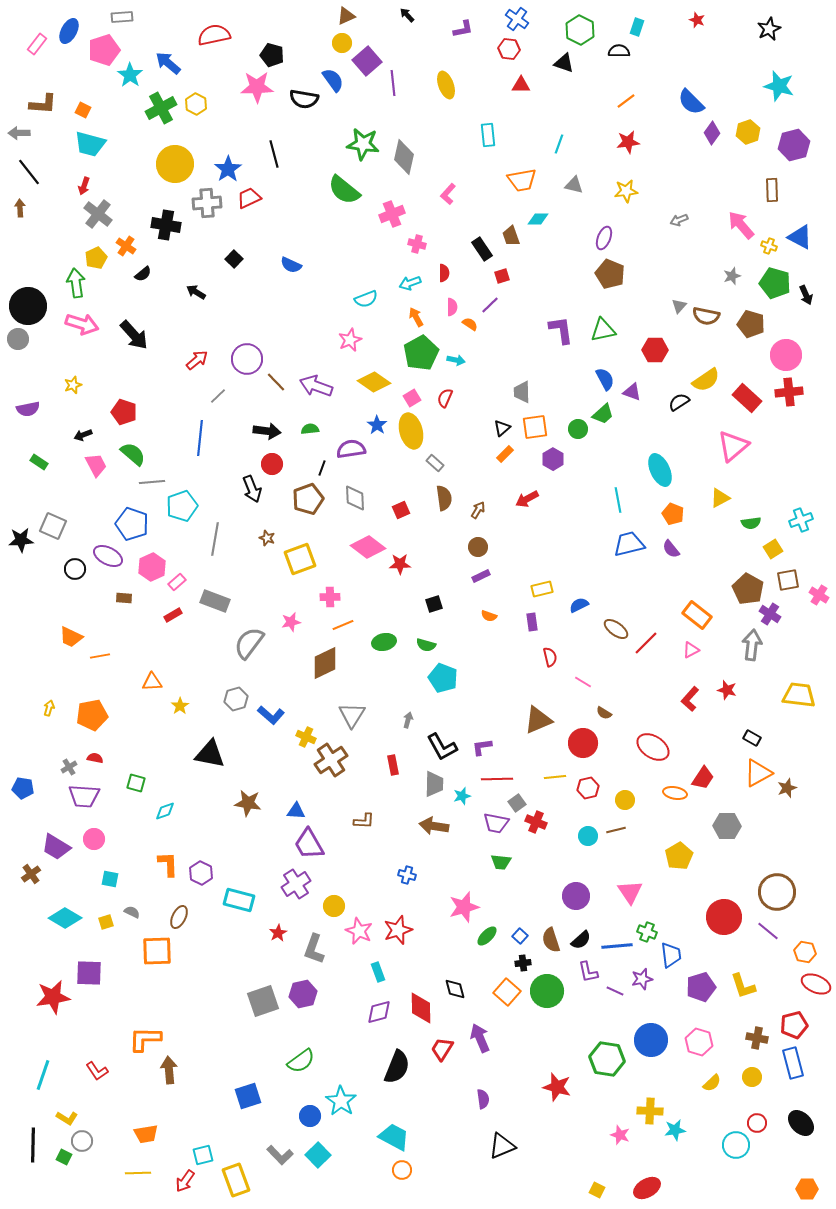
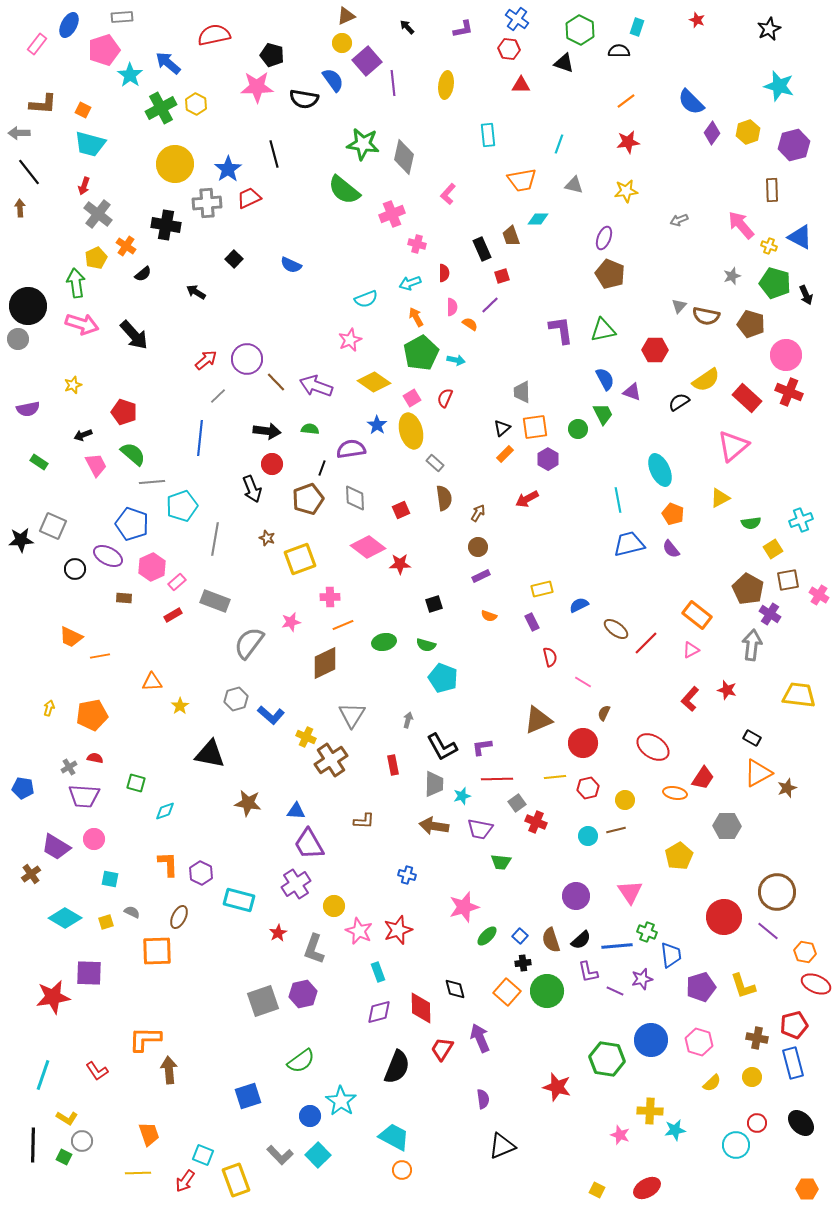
black arrow at (407, 15): moved 12 px down
blue ellipse at (69, 31): moved 6 px up
yellow ellipse at (446, 85): rotated 28 degrees clockwise
black rectangle at (482, 249): rotated 10 degrees clockwise
red arrow at (197, 360): moved 9 px right
red cross at (789, 392): rotated 28 degrees clockwise
green trapezoid at (603, 414): rotated 75 degrees counterclockwise
green semicircle at (310, 429): rotated 12 degrees clockwise
purple hexagon at (553, 459): moved 5 px left
brown arrow at (478, 510): moved 3 px down
purple rectangle at (532, 622): rotated 18 degrees counterclockwise
brown semicircle at (604, 713): rotated 84 degrees clockwise
purple trapezoid at (496, 823): moved 16 px left, 6 px down
orange trapezoid at (146, 1134): moved 3 px right; rotated 100 degrees counterclockwise
cyan square at (203, 1155): rotated 35 degrees clockwise
